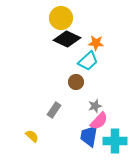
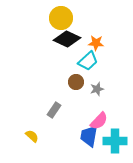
gray star: moved 2 px right, 17 px up
